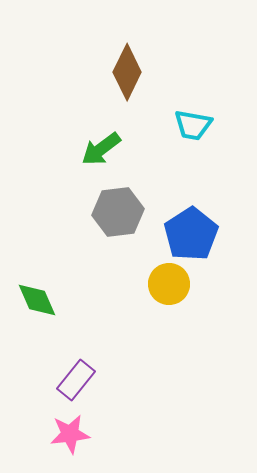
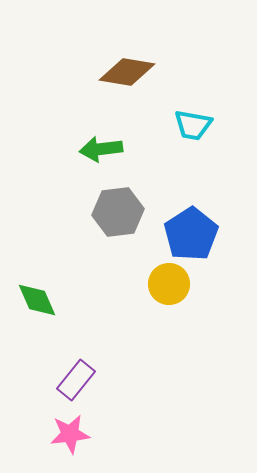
brown diamond: rotated 74 degrees clockwise
green arrow: rotated 30 degrees clockwise
